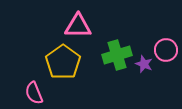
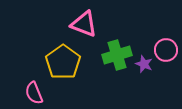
pink triangle: moved 6 px right, 2 px up; rotated 20 degrees clockwise
